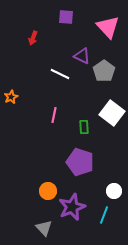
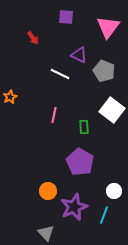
pink triangle: rotated 20 degrees clockwise
red arrow: rotated 56 degrees counterclockwise
purple triangle: moved 3 px left, 1 px up
gray pentagon: rotated 15 degrees counterclockwise
orange star: moved 1 px left
white square: moved 3 px up
purple pentagon: rotated 12 degrees clockwise
purple star: moved 2 px right
gray triangle: moved 2 px right, 5 px down
